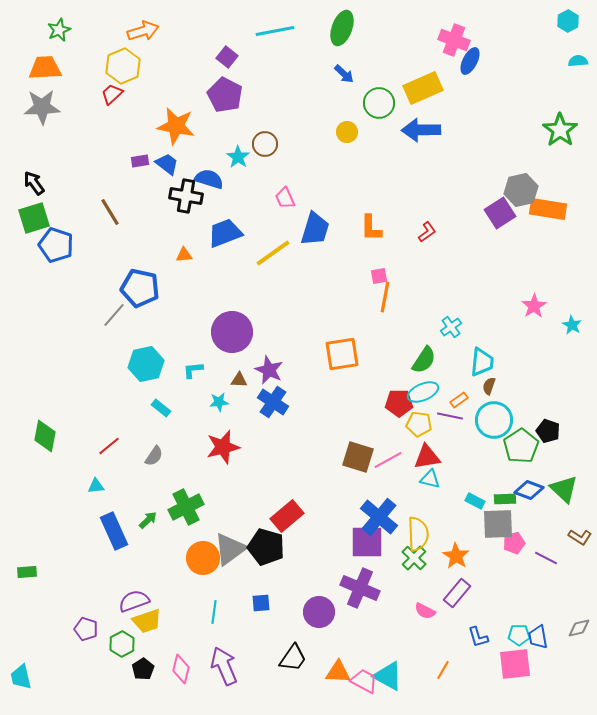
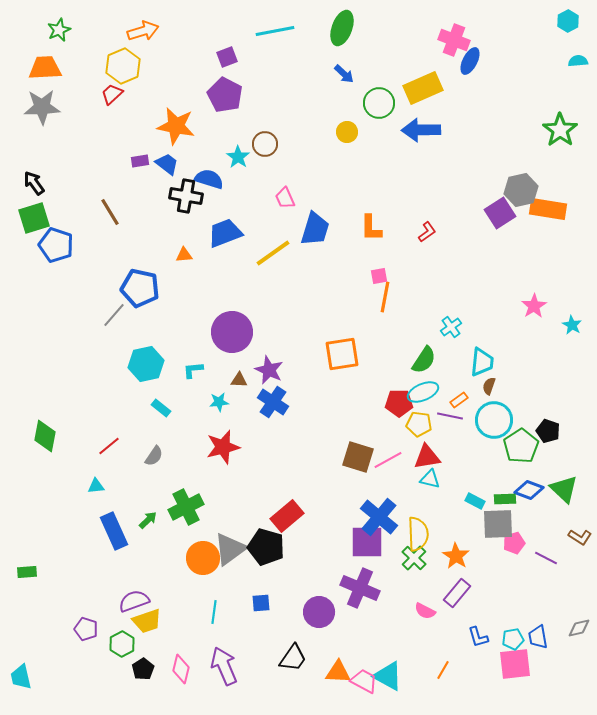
purple square at (227, 57): rotated 30 degrees clockwise
cyan pentagon at (519, 635): moved 6 px left, 4 px down; rotated 10 degrees counterclockwise
